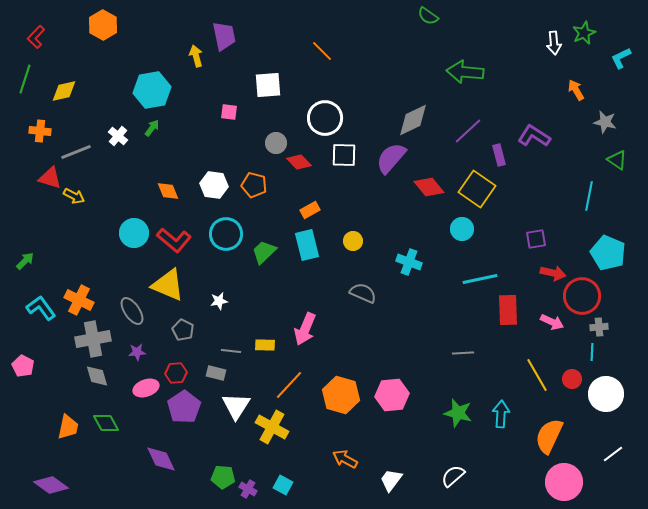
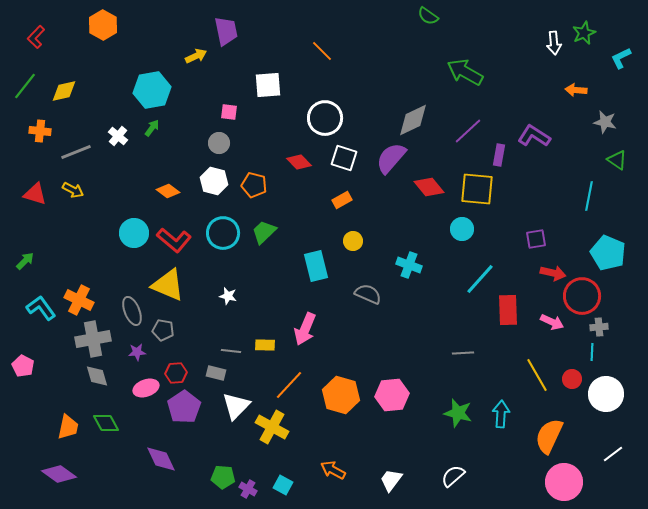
purple trapezoid at (224, 36): moved 2 px right, 5 px up
yellow arrow at (196, 56): rotated 80 degrees clockwise
green arrow at (465, 72): rotated 24 degrees clockwise
green line at (25, 79): moved 7 px down; rotated 20 degrees clockwise
orange arrow at (576, 90): rotated 55 degrees counterclockwise
gray circle at (276, 143): moved 57 px left
white square at (344, 155): moved 3 px down; rotated 16 degrees clockwise
purple rectangle at (499, 155): rotated 25 degrees clockwise
red triangle at (50, 178): moved 15 px left, 16 px down
white hexagon at (214, 185): moved 4 px up; rotated 8 degrees clockwise
yellow square at (477, 189): rotated 30 degrees counterclockwise
orange diamond at (168, 191): rotated 30 degrees counterclockwise
yellow arrow at (74, 196): moved 1 px left, 6 px up
orange rectangle at (310, 210): moved 32 px right, 10 px up
cyan circle at (226, 234): moved 3 px left, 1 px up
cyan rectangle at (307, 245): moved 9 px right, 21 px down
green trapezoid at (264, 252): moved 20 px up
cyan cross at (409, 262): moved 3 px down
cyan line at (480, 279): rotated 36 degrees counterclockwise
gray semicircle at (363, 293): moved 5 px right, 1 px down
white star at (219, 301): moved 9 px right, 5 px up; rotated 24 degrees clockwise
gray ellipse at (132, 311): rotated 12 degrees clockwise
gray pentagon at (183, 330): moved 20 px left; rotated 15 degrees counterclockwise
white triangle at (236, 406): rotated 12 degrees clockwise
orange arrow at (345, 459): moved 12 px left, 11 px down
purple diamond at (51, 485): moved 8 px right, 11 px up
